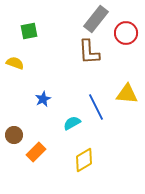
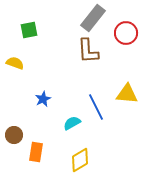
gray rectangle: moved 3 px left, 1 px up
green square: moved 1 px up
brown L-shape: moved 1 px left, 1 px up
orange rectangle: rotated 36 degrees counterclockwise
yellow diamond: moved 4 px left
